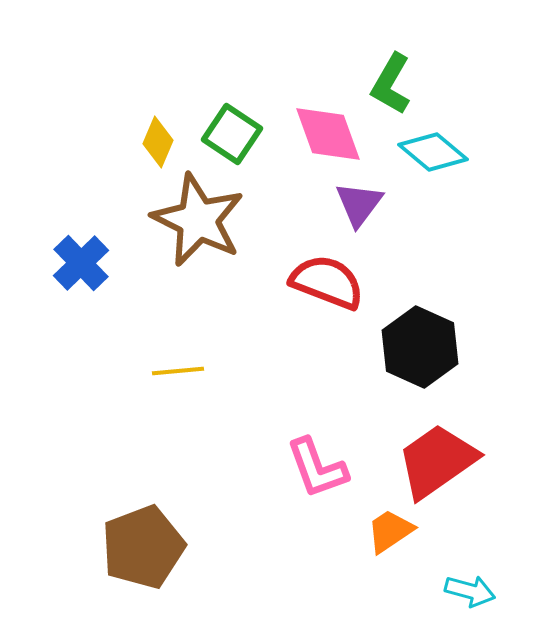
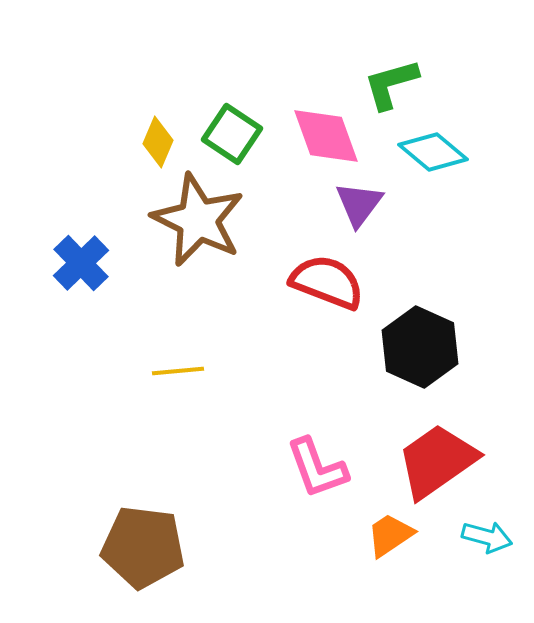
green L-shape: rotated 44 degrees clockwise
pink diamond: moved 2 px left, 2 px down
orange trapezoid: moved 4 px down
brown pentagon: rotated 28 degrees clockwise
cyan arrow: moved 17 px right, 54 px up
